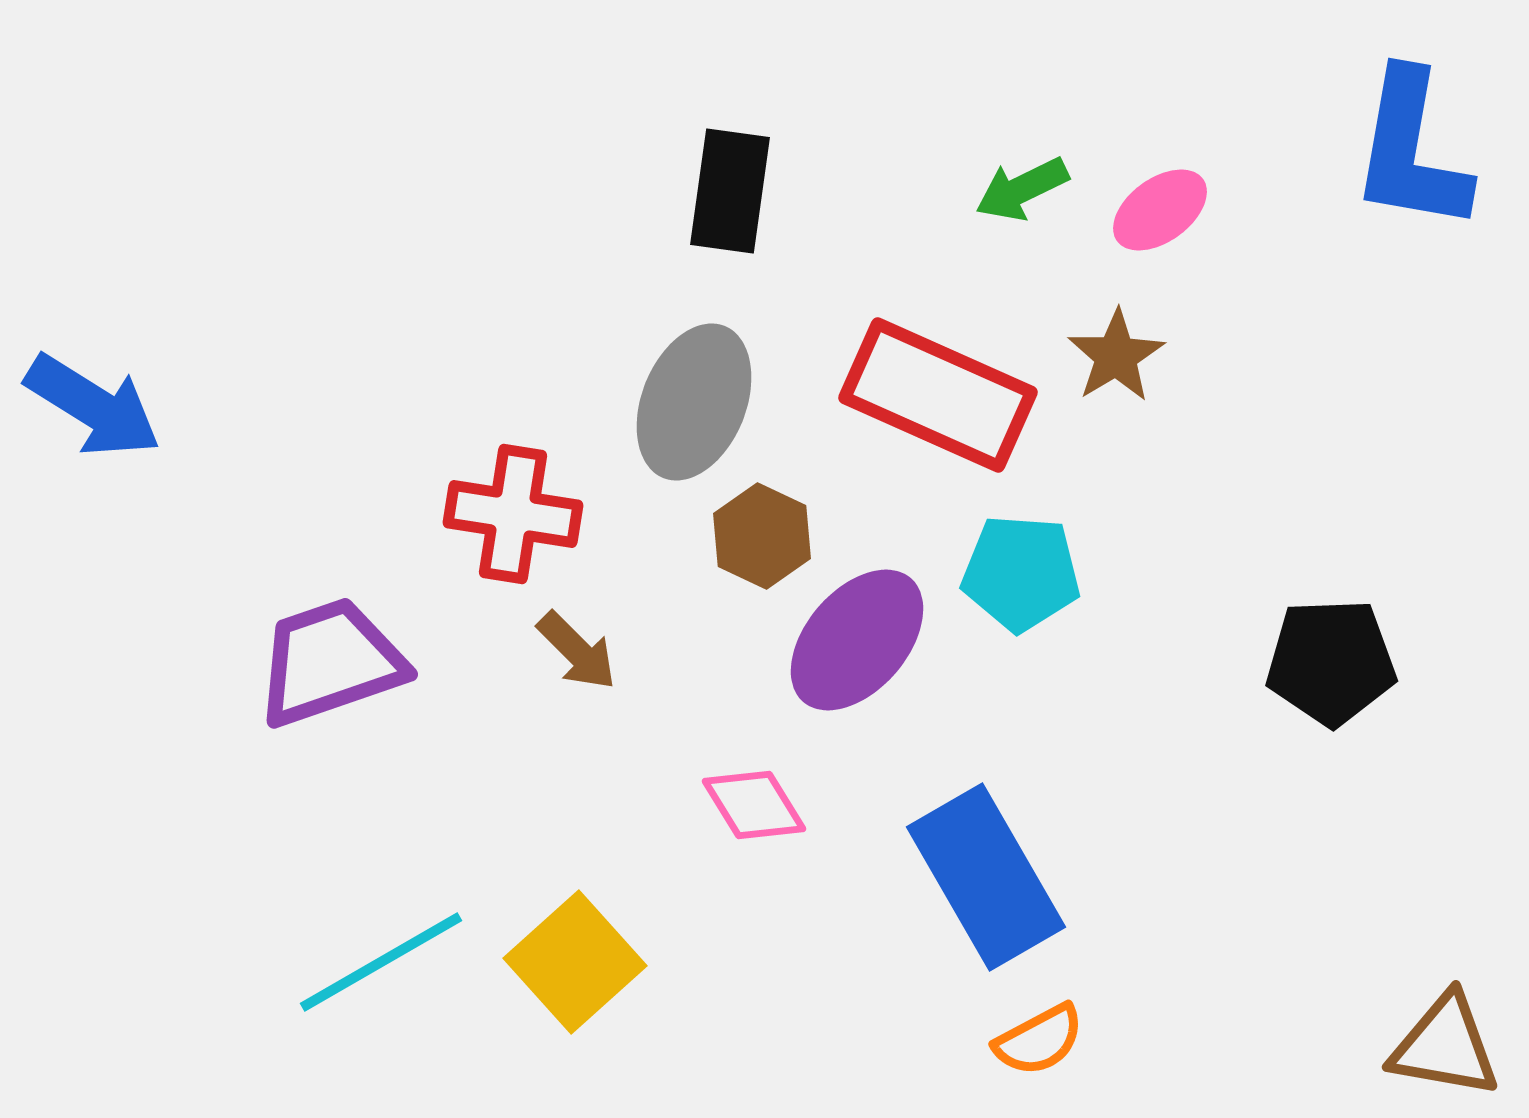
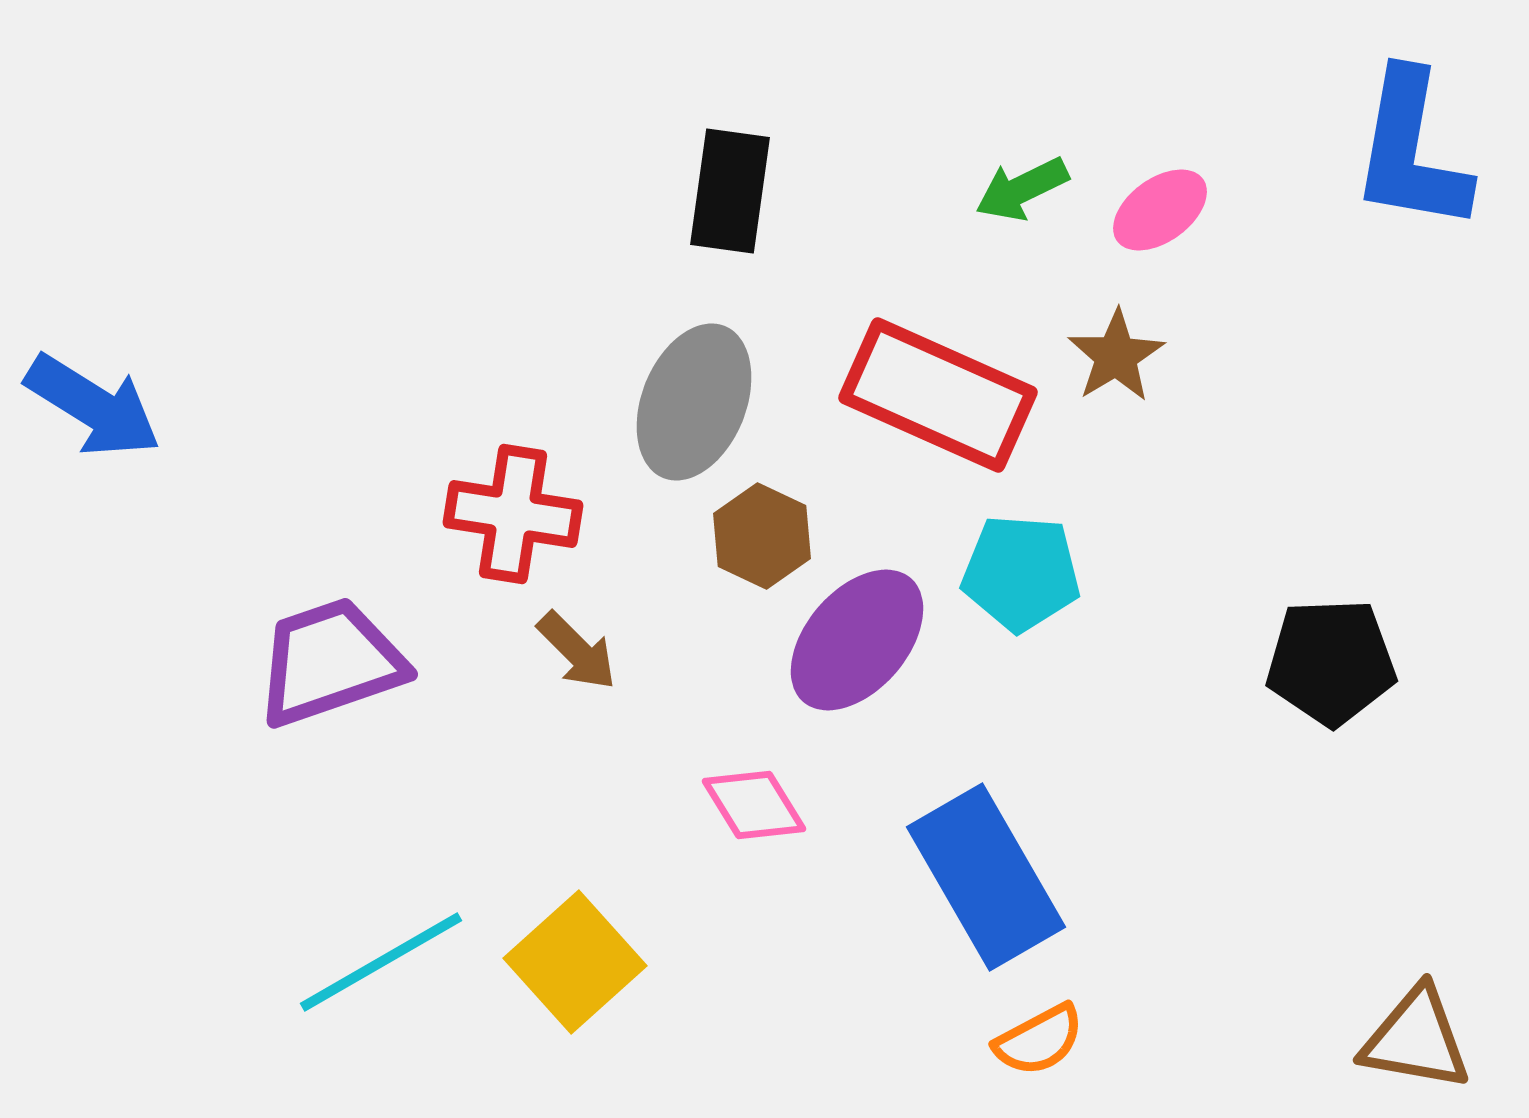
brown triangle: moved 29 px left, 7 px up
